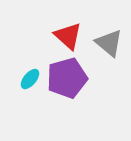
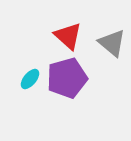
gray triangle: moved 3 px right
